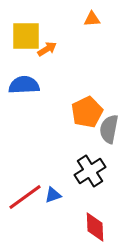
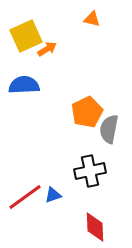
orange triangle: rotated 18 degrees clockwise
yellow square: rotated 24 degrees counterclockwise
black cross: rotated 20 degrees clockwise
